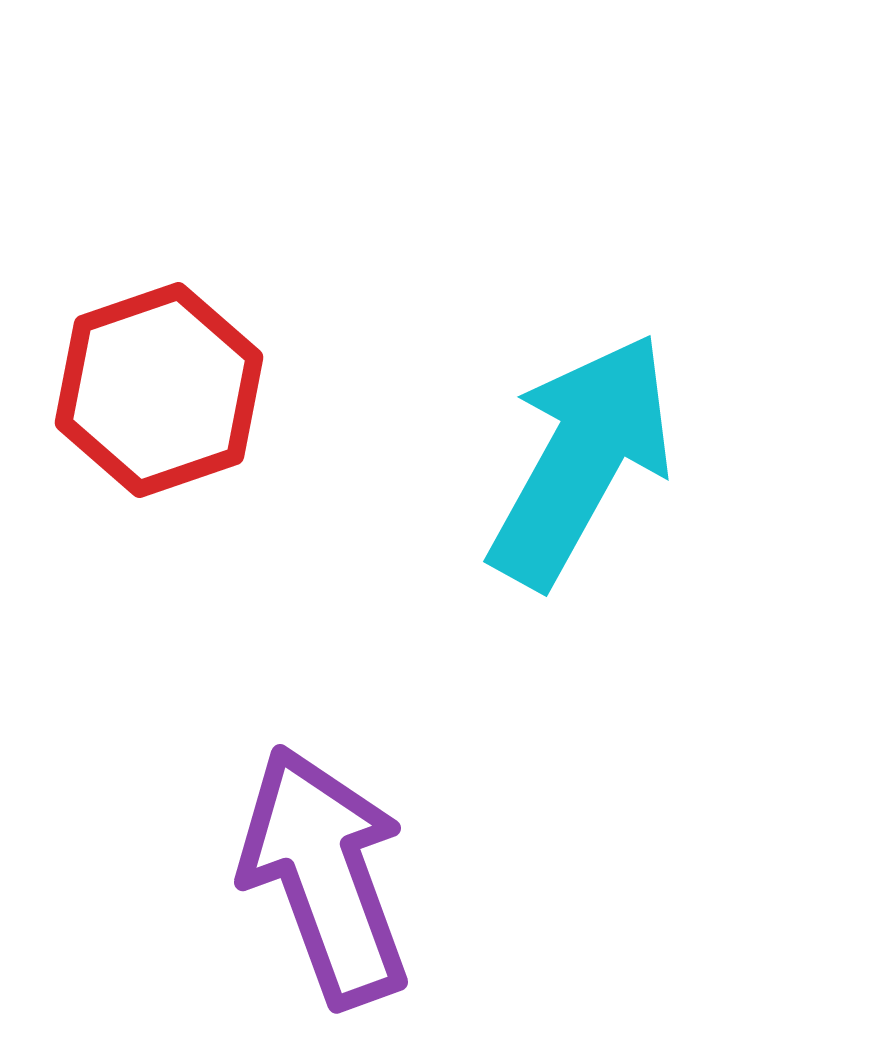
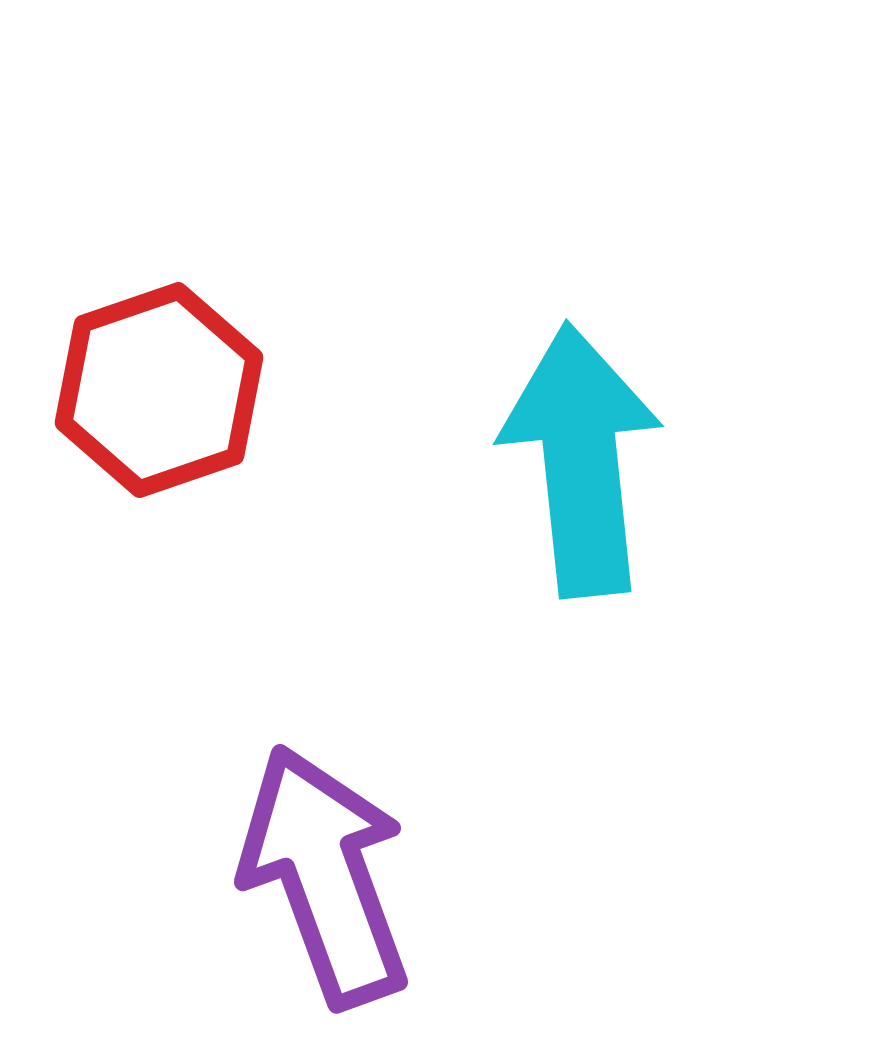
cyan arrow: rotated 35 degrees counterclockwise
